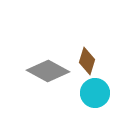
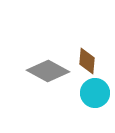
brown diamond: rotated 12 degrees counterclockwise
